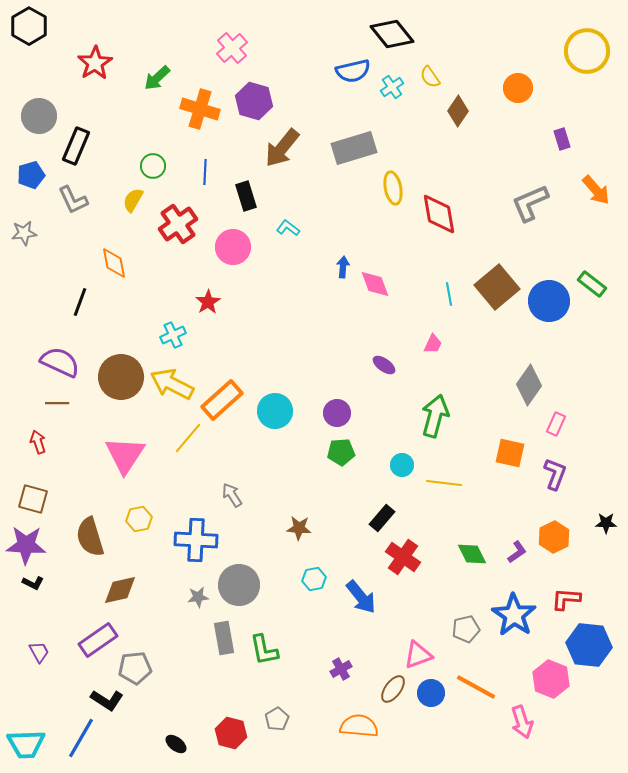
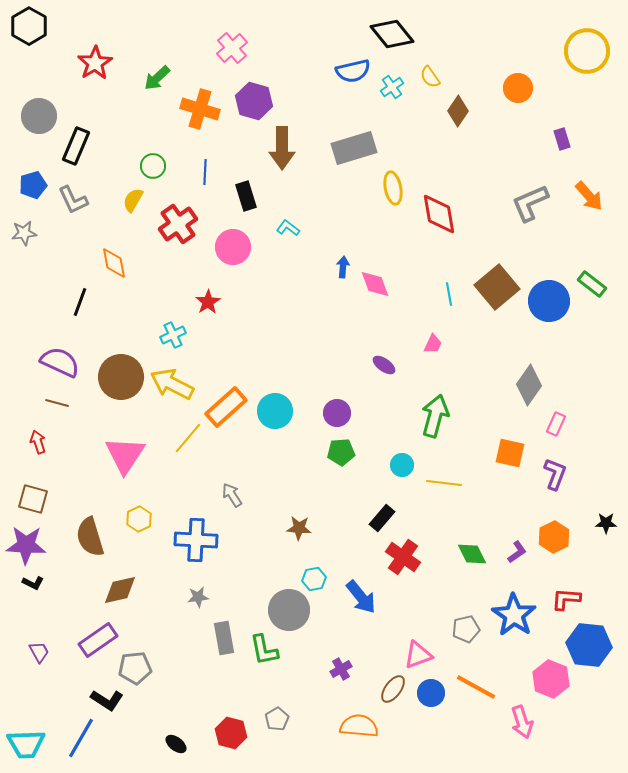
brown arrow at (282, 148): rotated 39 degrees counterclockwise
blue pentagon at (31, 175): moved 2 px right, 10 px down
orange arrow at (596, 190): moved 7 px left, 6 px down
orange rectangle at (222, 400): moved 4 px right, 7 px down
brown line at (57, 403): rotated 15 degrees clockwise
yellow hexagon at (139, 519): rotated 15 degrees counterclockwise
gray circle at (239, 585): moved 50 px right, 25 px down
